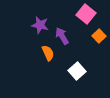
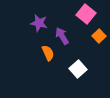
purple star: moved 1 px left, 2 px up
white square: moved 1 px right, 2 px up
